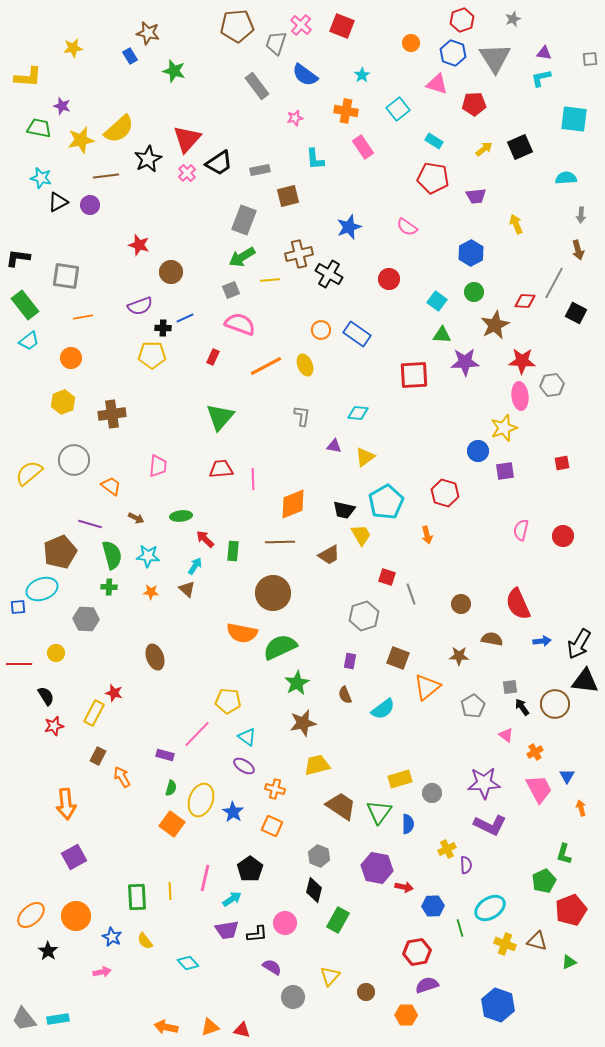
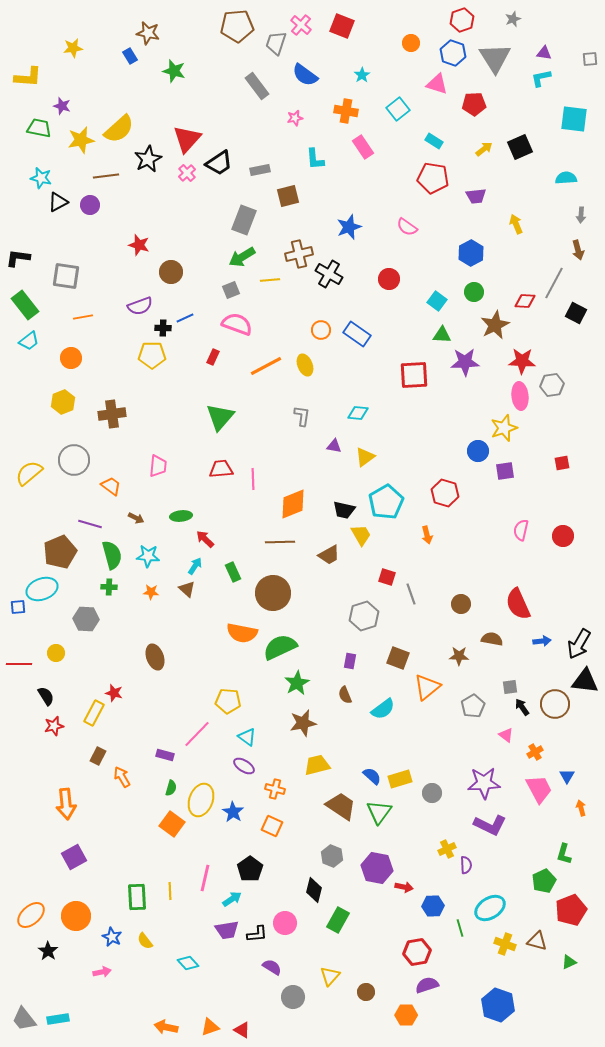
pink semicircle at (240, 324): moved 3 px left
green rectangle at (233, 551): moved 21 px down; rotated 30 degrees counterclockwise
blue semicircle at (408, 824): moved 36 px left, 48 px up; rotated 48 degrees counterclockwise
gray hexagon at (319, 856): moved 13 px right
red triangle at (242, 1030): rotated 18 degrees clockwise
